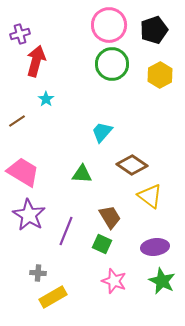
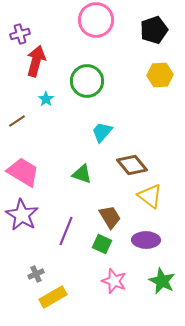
pink circle: moved 13 px left, 5 px up
green circle: moved 25 px left, 17 px down
yellow hexagon: rotated 25 degrees clockwise
brown diamond: rotated 16 degrees clockwise
green triangle: rotated 15 degrees clockwise
purple star: moved 7 px left
purple ellipse: moved 9 px left, 7 px up; rotated 8 degrees clockwise
gray cross: moved 2 px left, 1 px down; rotated 28 degrees counterclockwise
